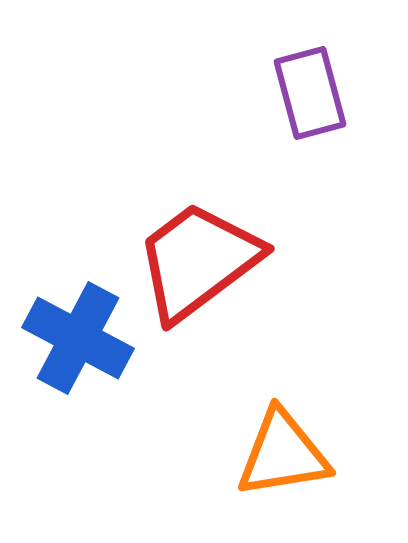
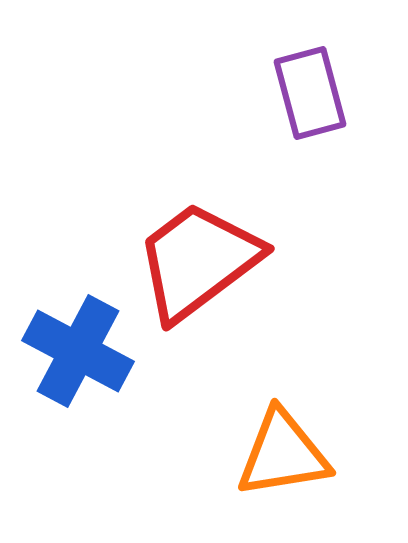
blue cross: moved 13 px down
